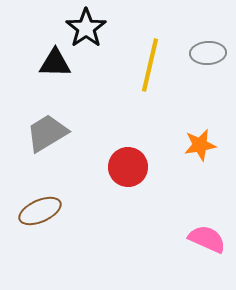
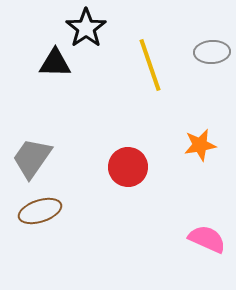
gray ellipse: moved 4 px right, 1 px up
yellow line: rotated 32 degrees counterclockwise
gray trapezoid: moved 15 px left, 25 px down; rotated 24 degrees counterclockwise
brown ellipse: rotated 6 degrees clockwise
